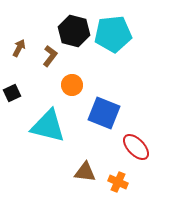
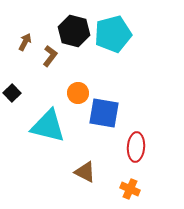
cyan pentagon: rotated 9 degrees counterclockwise
brown arrow: moved 6 px right, 6 px up
orange circle: moved 6 px right, 8 px down
black square: rotated 18 degrees counterclockwise
blue square: rotated 12 degrees counterclockwise
red ellipse: rotated 48 degrees clockwise
brown triangle: rotated 20 degrees clockwise
orange cross: moved 12 px right, 7 px down
